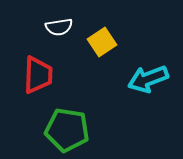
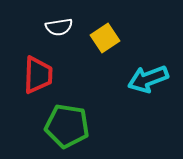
yellow square: moved 3 px right, 4 px up
green pentagon: moved 4 px up
